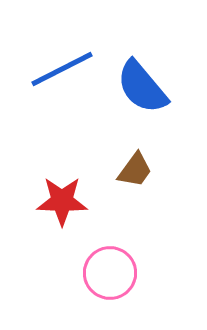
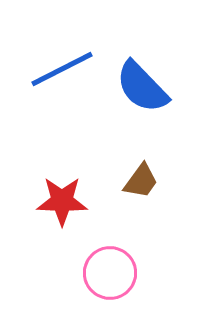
blue semicircle: rotated 4 degrees counterclockwise
brown trapezoid: moved 6 px right, 11 px down
